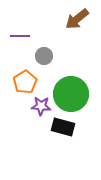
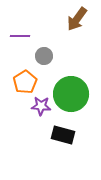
brown arrow: rotated 15 degrees counterclockwise
black rectangle: moved 8 px down
